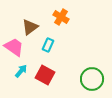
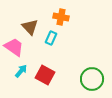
orange cross: rotated 21 degrees counterclockwise
brown triangle: rotated 36 degrees counterclockwise
cyan rectangle: moved 3 px right, 7 px up
